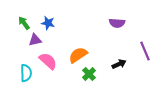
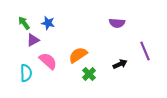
purple triangle: moved 2 px left; rotated 16 degrees counterclockwise
black arrow: moved 1 px right
